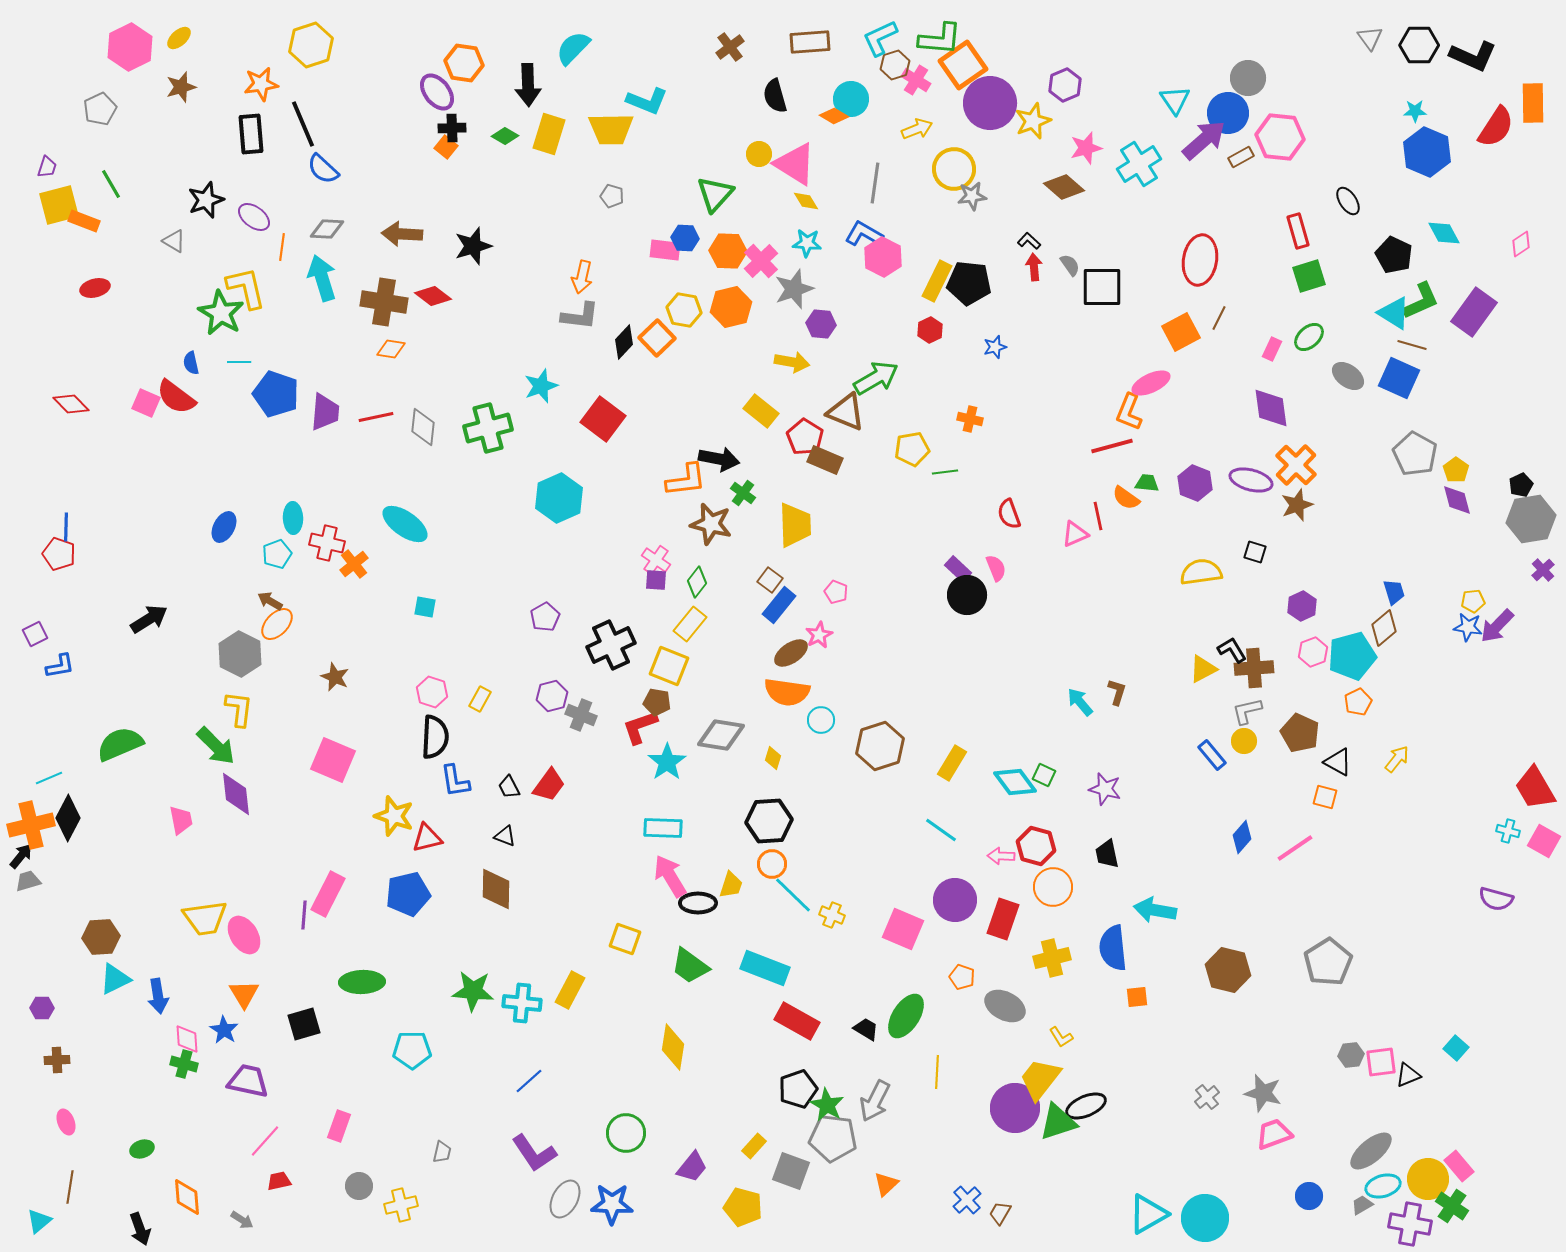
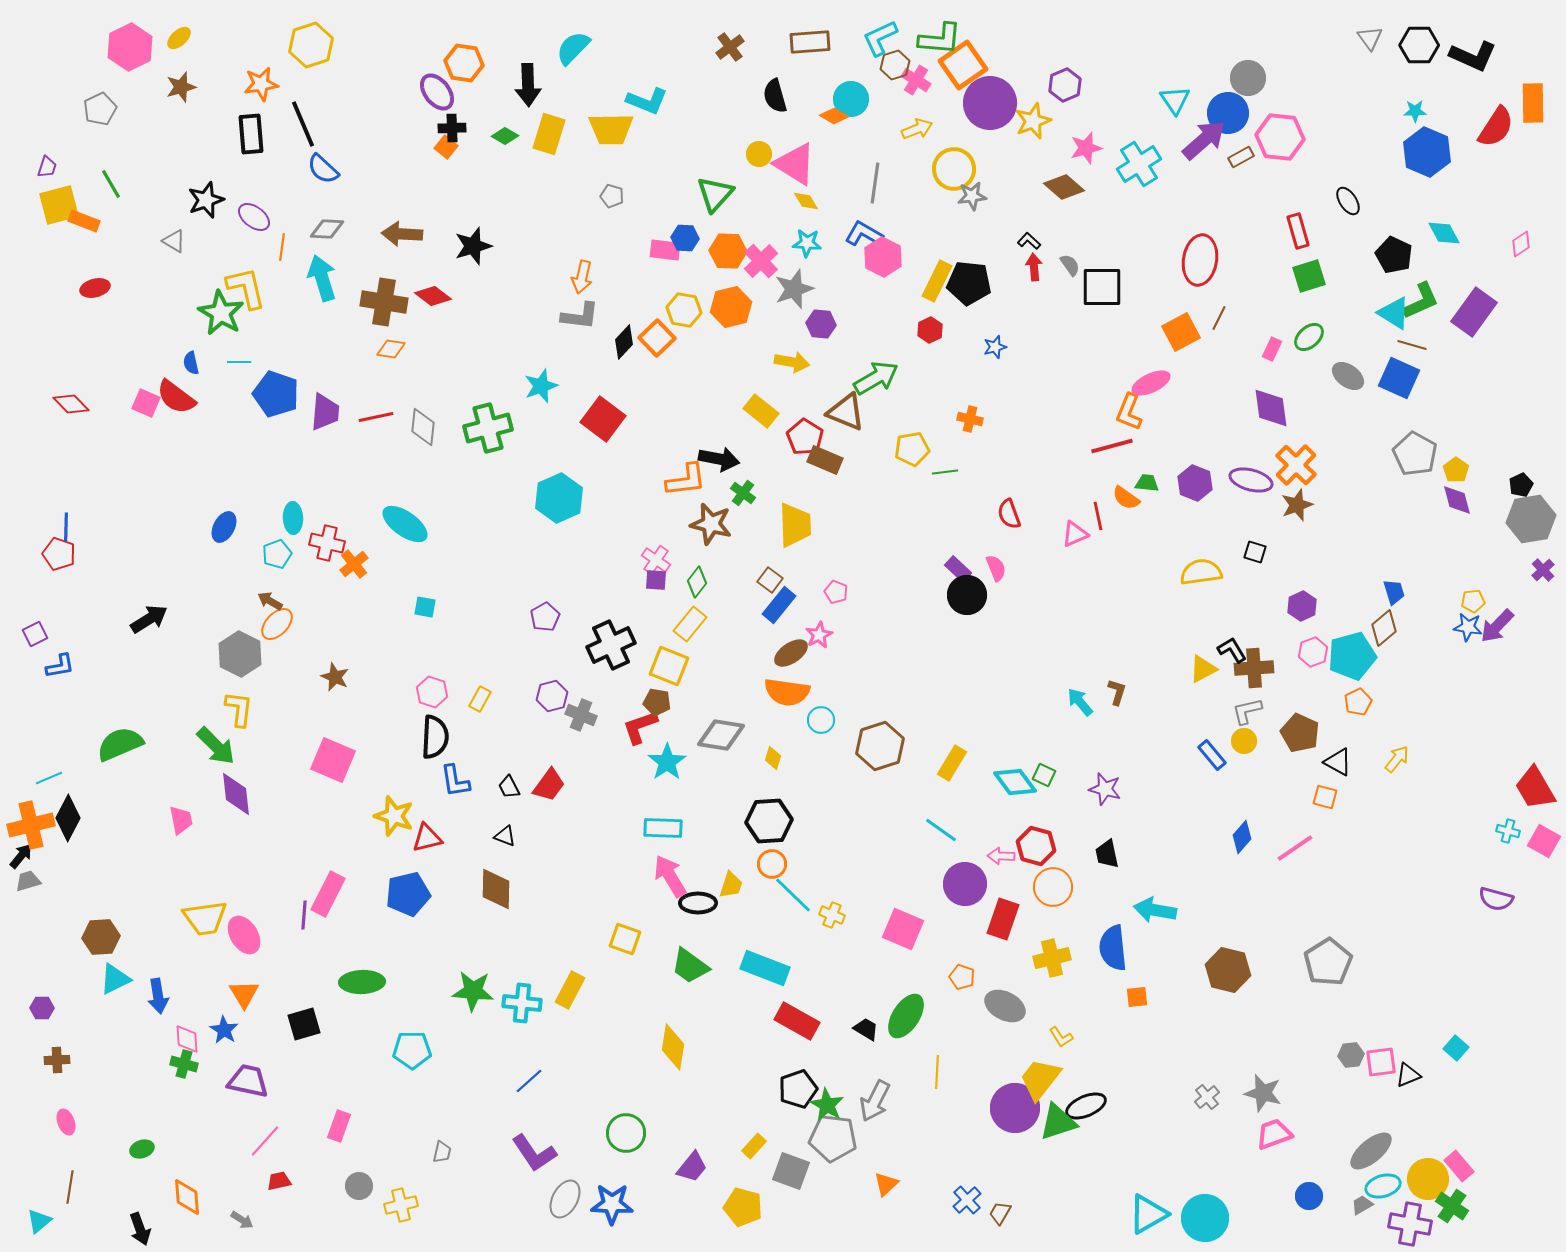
purple circle at (955, 900): moved 10 px right, 16 px up
